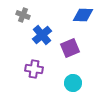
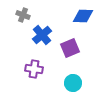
blue diamond: moved 1 px down
